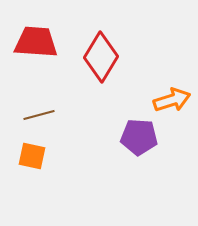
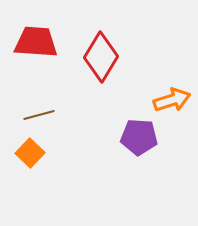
orange square: moved 2 px left, 3 px up; rotated 32 degrees clockwise
